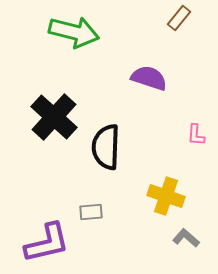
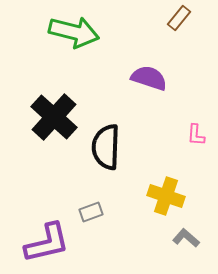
gray rectangle: rotated 15 degrees counterclockwise
